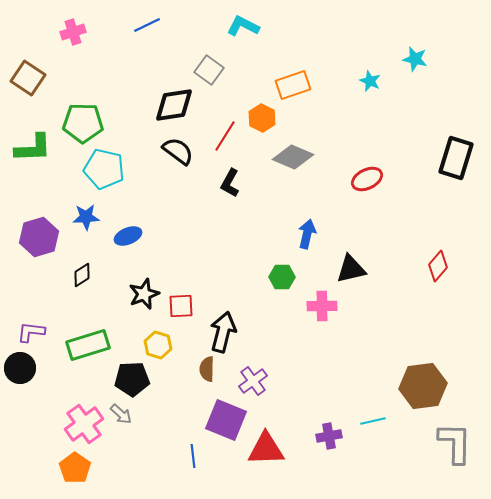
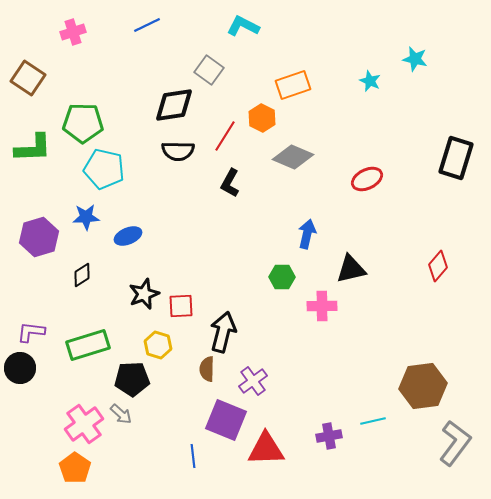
black semicircle at (178, 151): rotated 144 degrees clockwise
gray L-shape at (455, 443): rotated 36 degrees clockwise
